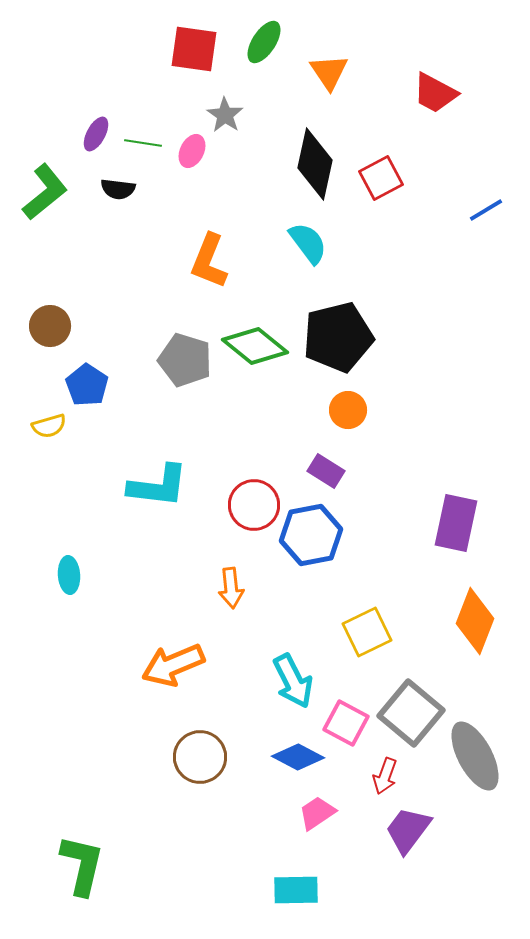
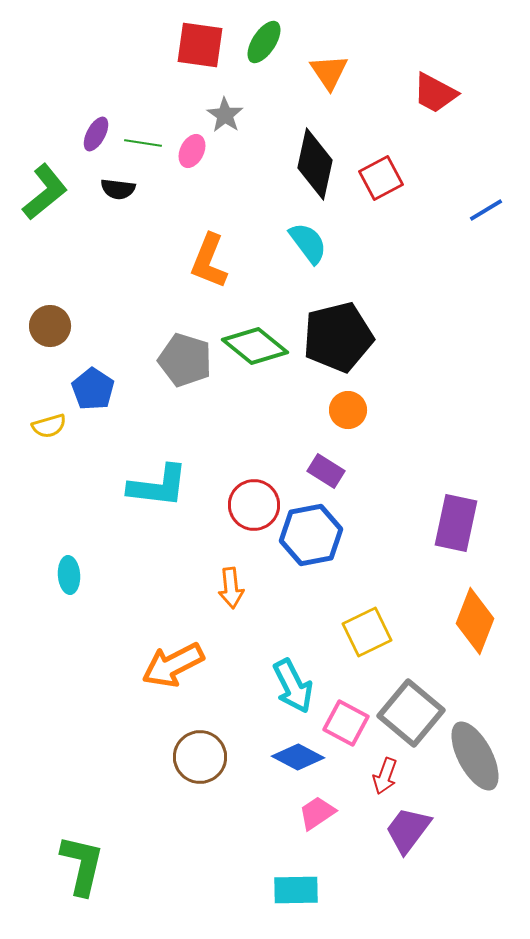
red square at (194, 49): moved 6 px right, 4 px up
blue pentagon at (87, 385): moved 6 px right, 4 px down
orange arrow at (173, 665): rotated 4 degrees counterclockwise
cyan arrow at (293, 681): moved 5 px down
